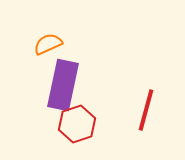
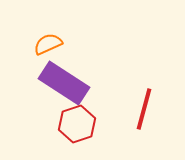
purple rectangle: moved 1 px right, 2 px up; rotated 69 degrees counterclockwise
red line: moved 2 px left, 1 px up
